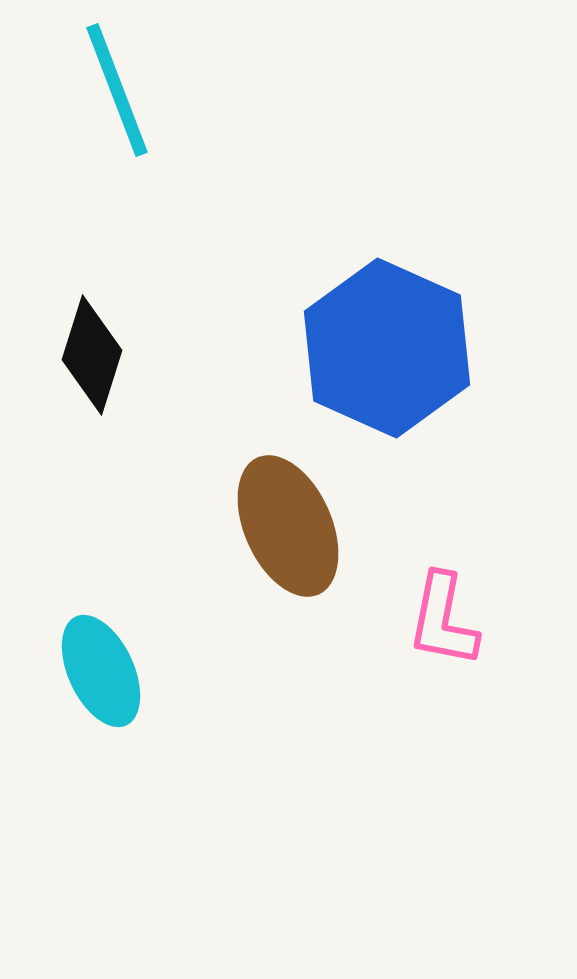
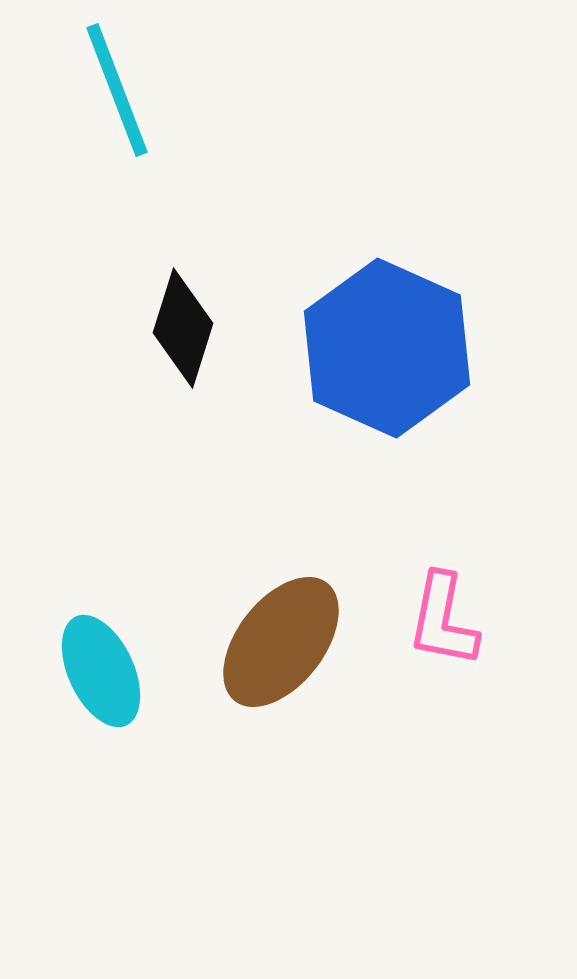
black diamond: moved 91 px right, 27 px up
brown ellipse: moved 7 px left, 116 px down; rotated 62 degrees clockwise
